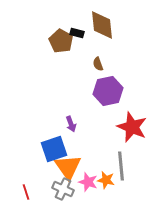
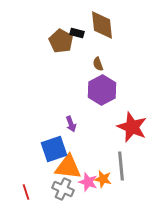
purple hexagon: moved 6 px left, 1 px up; rotated 16 degrees counterclockwise
orange triangle: rotated 48 degrees counterclockwise
orange star: moved 3 px left, 1 px up
